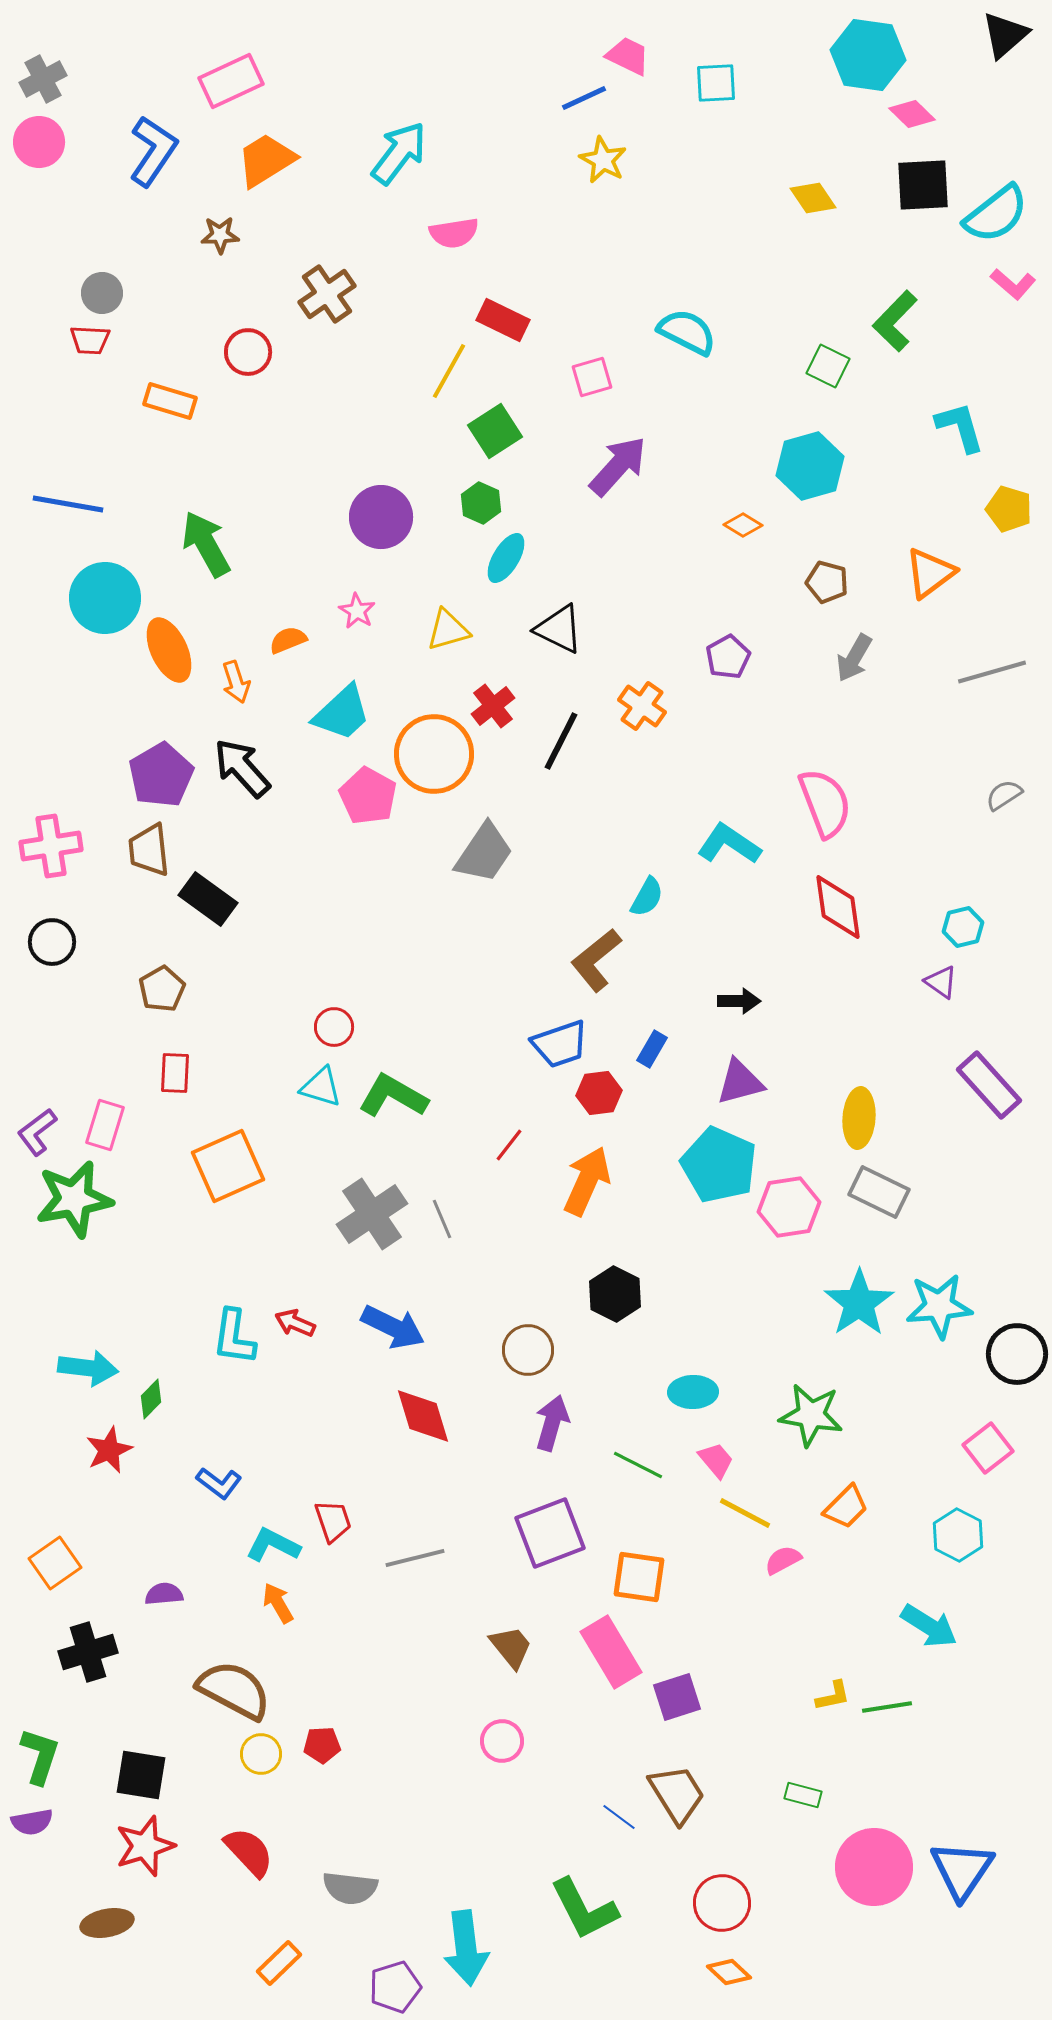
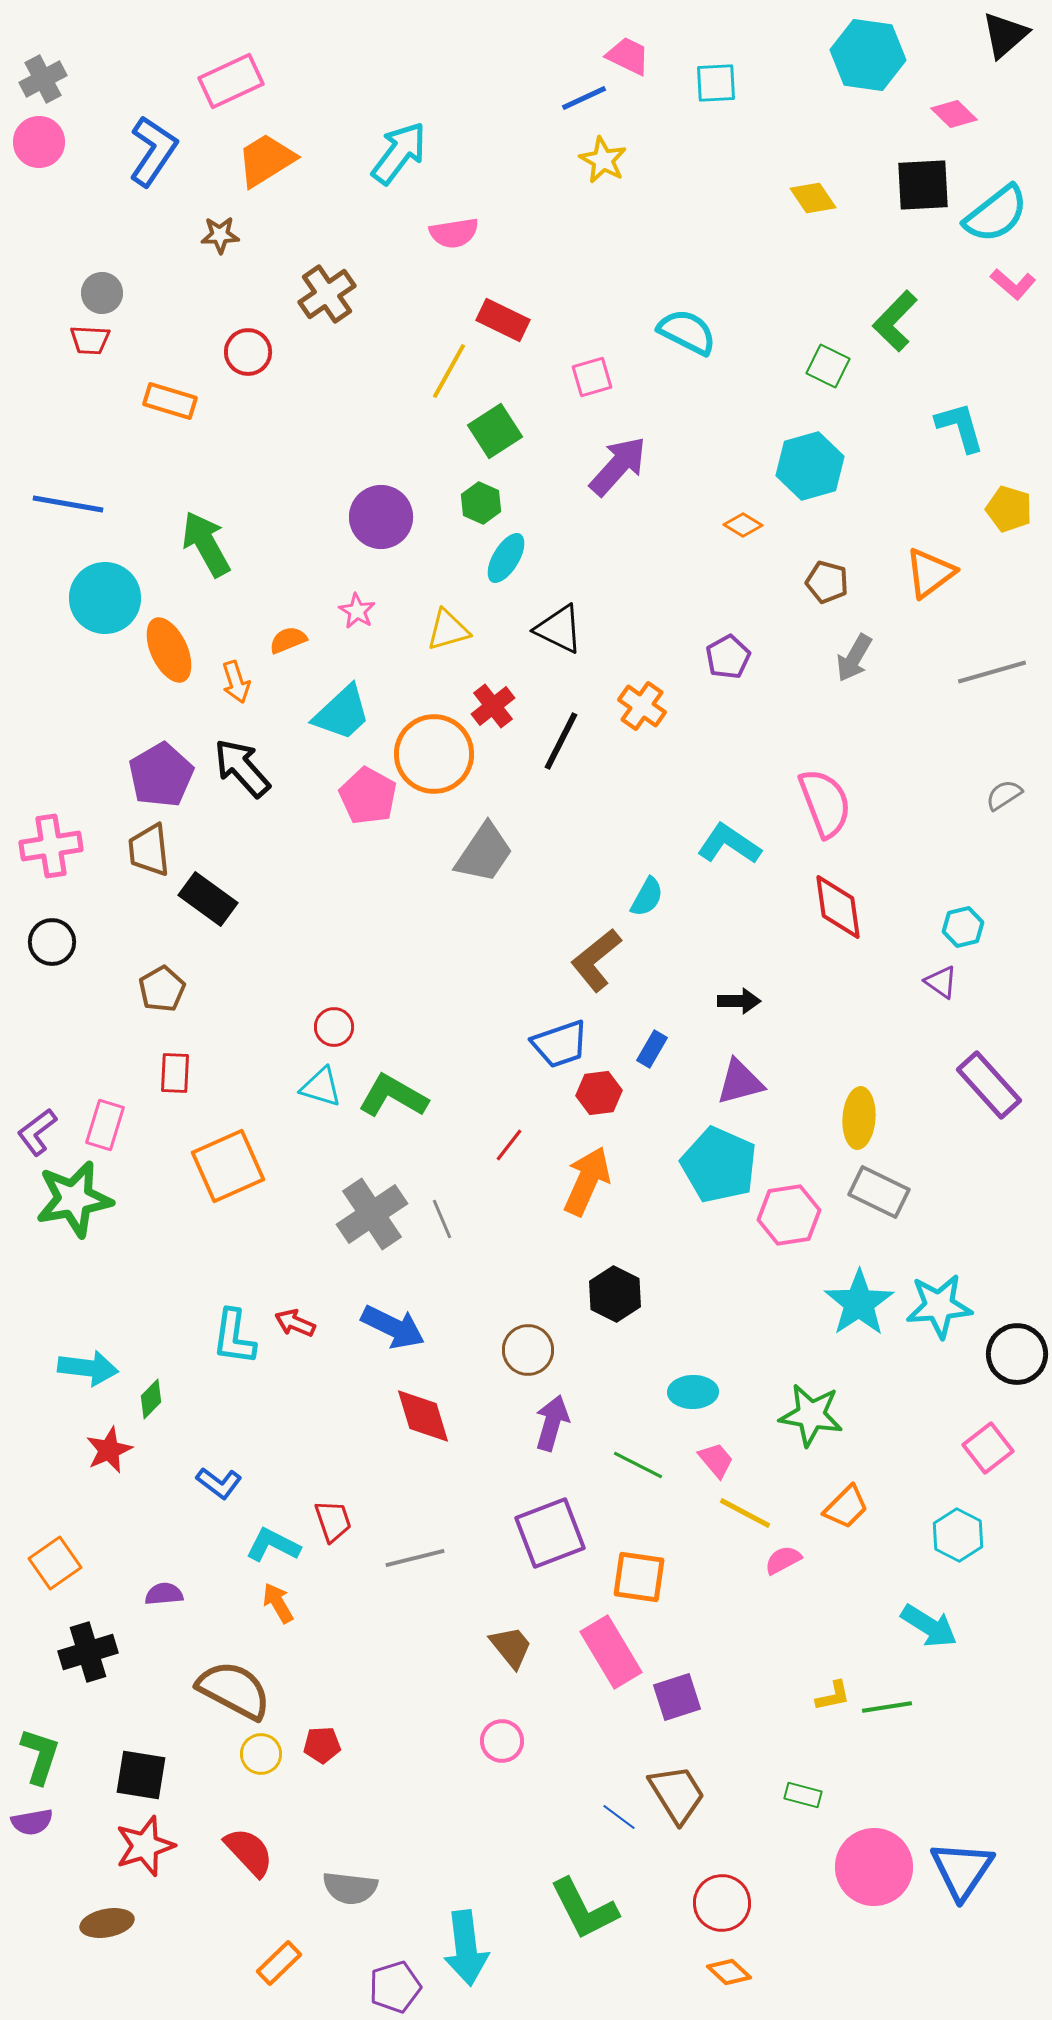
pink diamond at (912, 114): moved 42 px right
pink hexagon at (789, 1207): moved 8 px down
